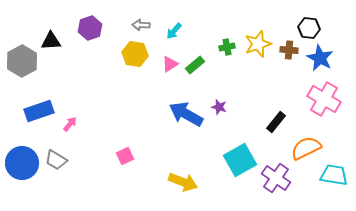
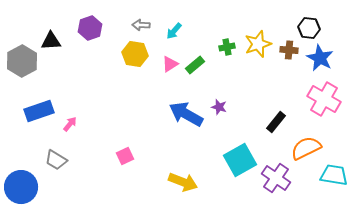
blue circle: moved 1 px left, 24 px down
